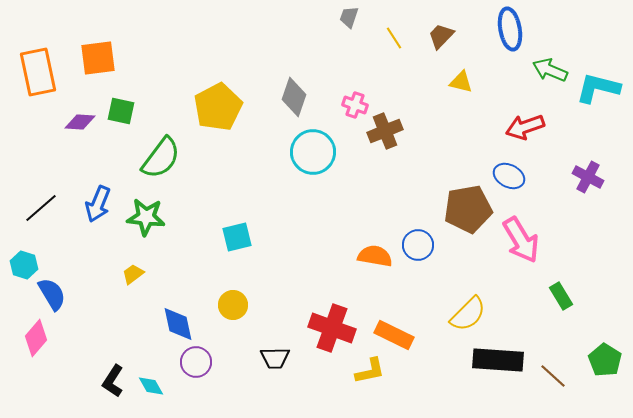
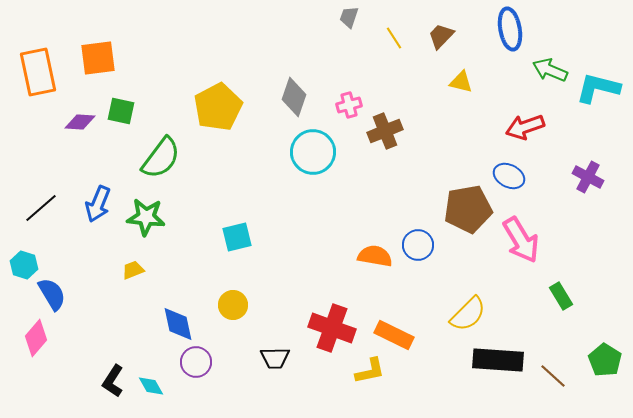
pink cross at (355, 105): moved 6 px left; rotated 35 degrees counterclockwise
yellow trapezoid at (133, 274): moved 4 px up; rotated 15 degrees clockwise
